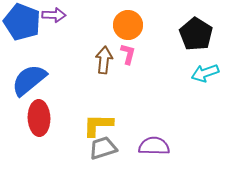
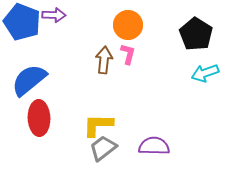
gray trapezoid: rotated 20 degrees counterclockwise
